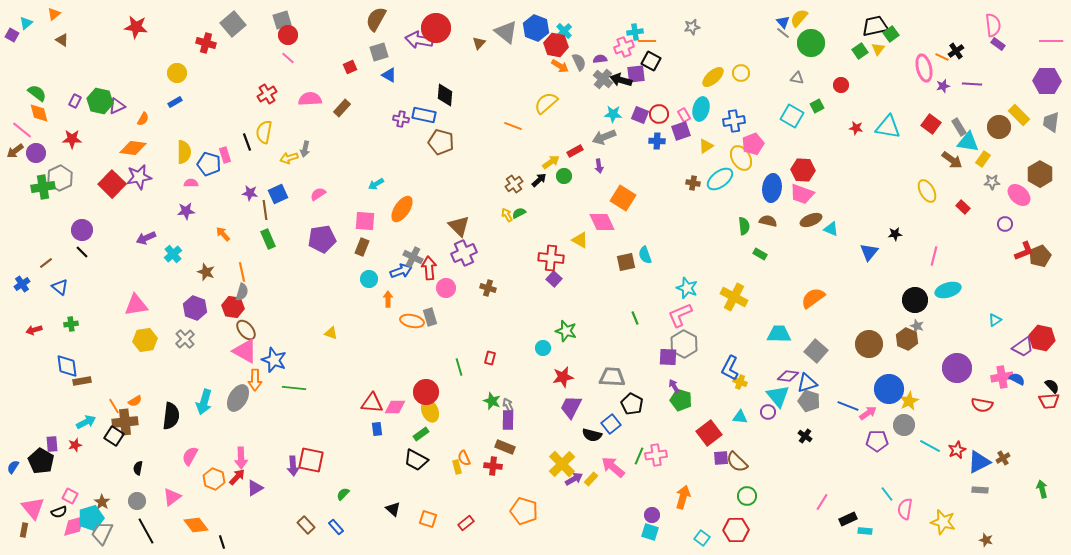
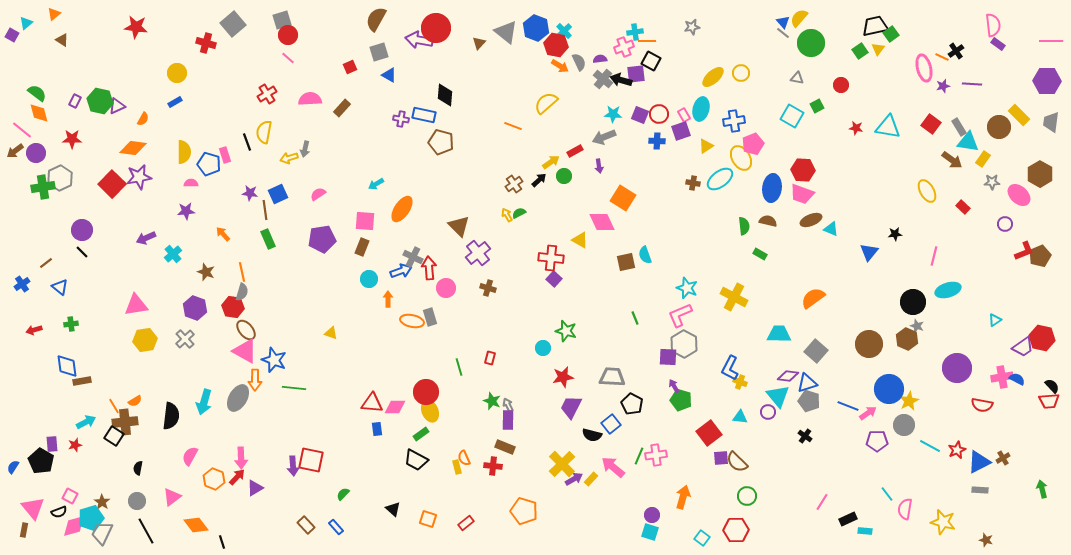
purple cross at (464, 253): moved 14 px right; rotated 15 degrees counterclockwise
black circle at (915, 300): moved 2 px left, 2 px down
